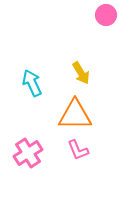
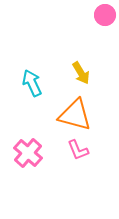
pink circle: moved 1 px left
orange triangle: rotated 15 degrees clockwise
pink cross: rotated 16 degrees counterclockwise
